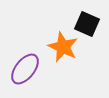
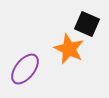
orange star: moved 6 px right, 2 px down
